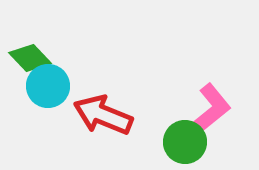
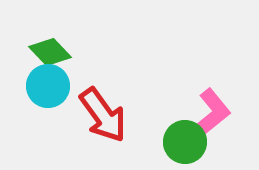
green diamond: moved 20 px right, 6 px up
pink L-shape: moved 5 px down
red arrow: rotated 148 degrees counterclockwise
